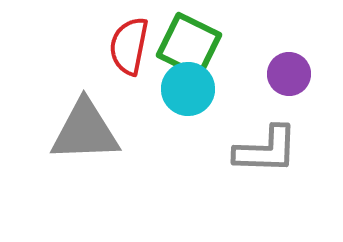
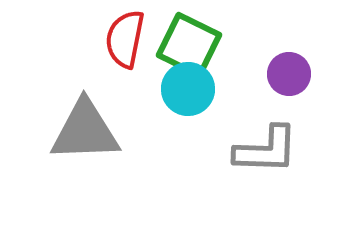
red semicircle: moved 4 px left, 7 px up
